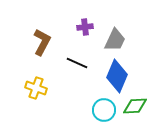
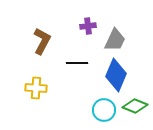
purple cross: moved 3 px right, 1 px up
brown L-shape: moved 1 px up
black line: rotated 25 degrees counterclockwise
blue diamond: moved 1 px left, 1 px up
yellow cross: rotated 15 degrees counterclockwise
green diamond: rotated 25 degrees clockwise
